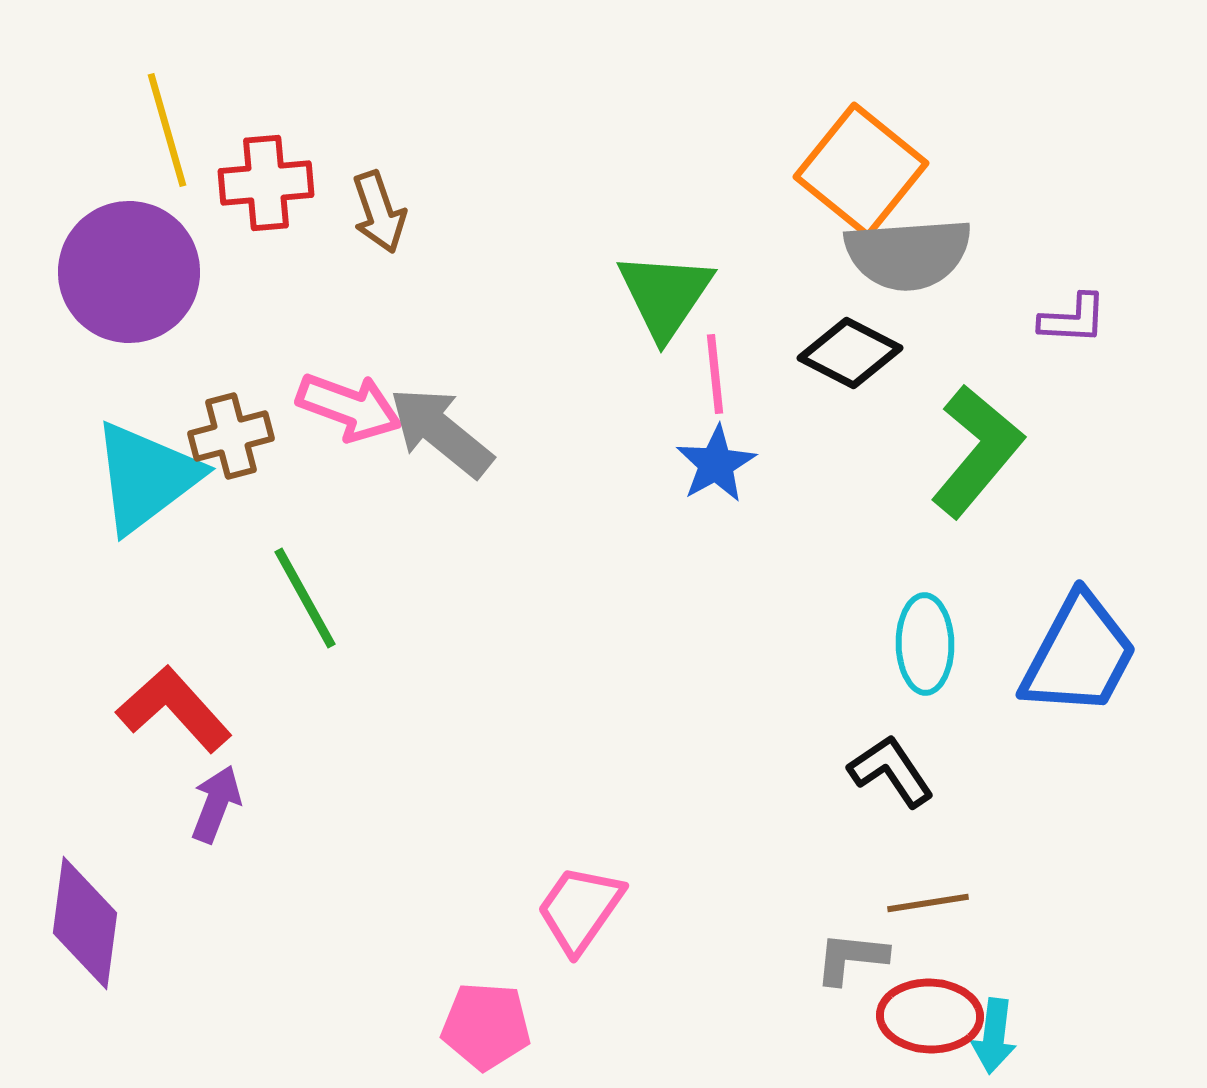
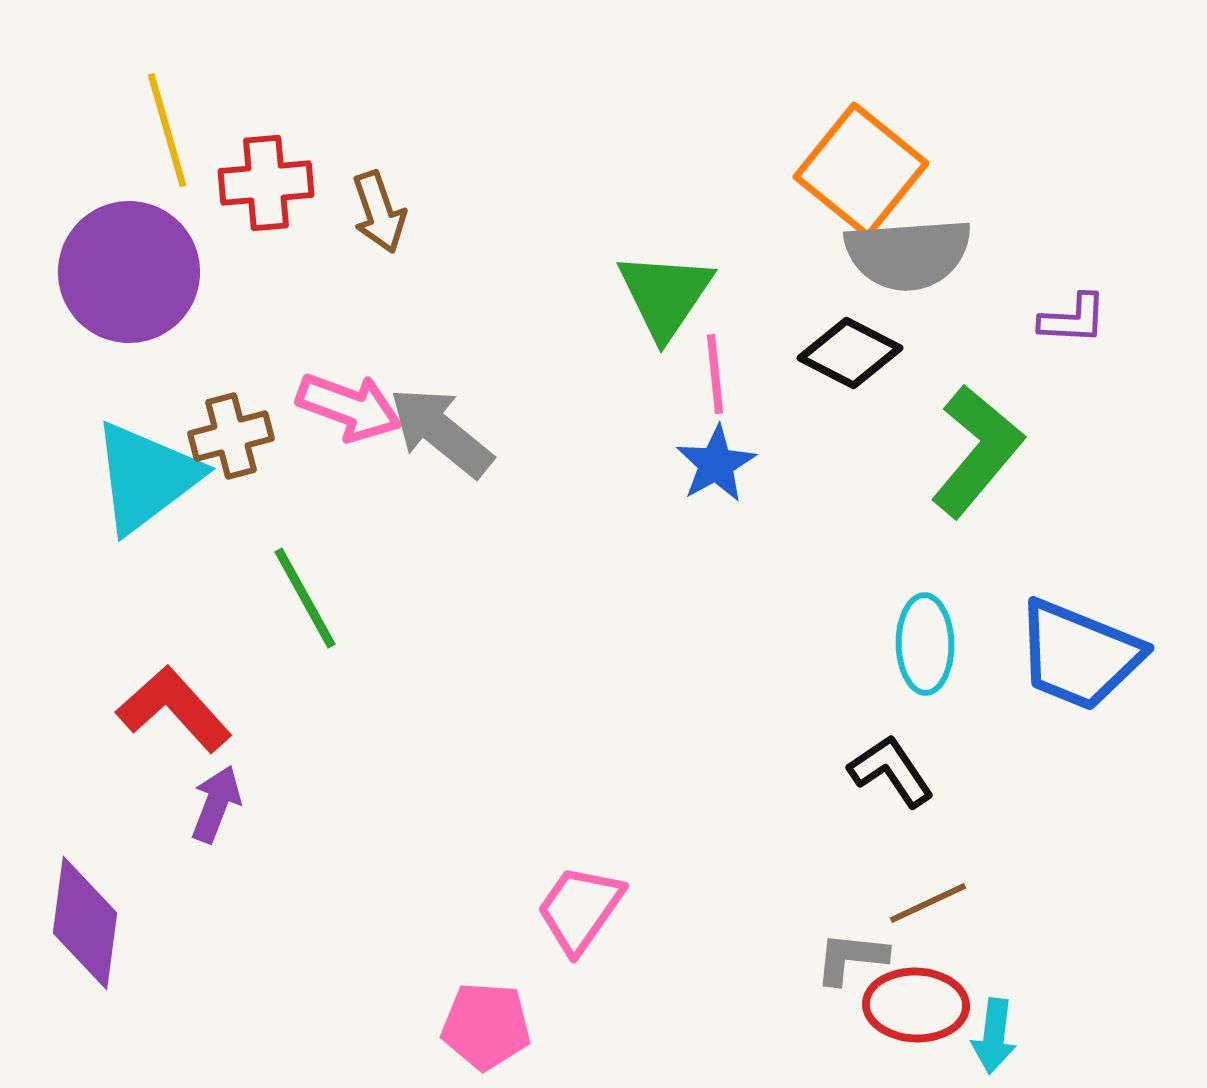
blue trapezoid: rotated 84 degrees clockwise
brown line: rotated 16 degrees counterclockwise
red ellipse: moved 14 px left, 11 px up
